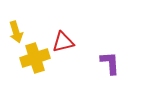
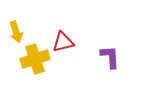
yellow cross: moved 1 px down
purple L-shape: moved 6 px up
